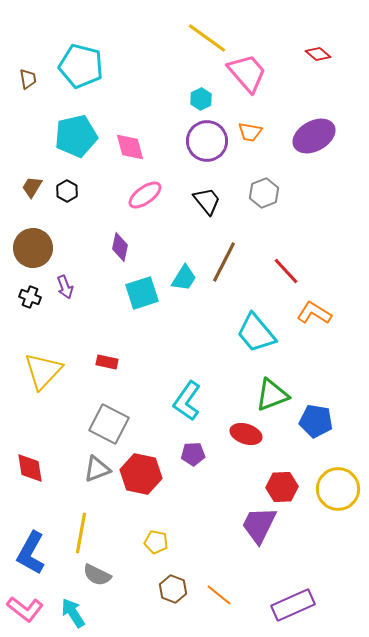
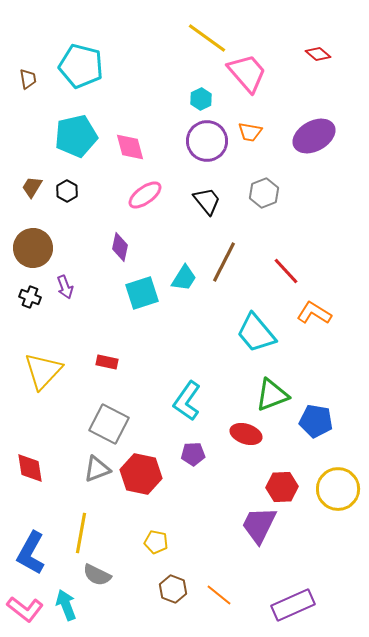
cyan arrow at (73, 613): moved 7 px left, 8 px up; rotated 12 degrees clockwise
